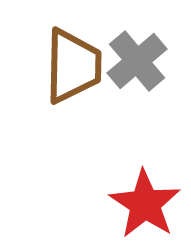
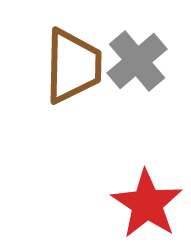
red star: moved 2 px right
